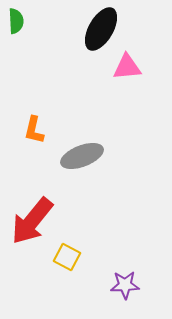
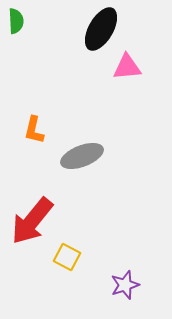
purple star: rotated 16 degrees counterclockwise
